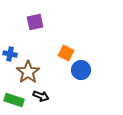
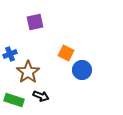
blue cross: rotated 32 degrees counterclockwise
blue circle: moved 1 px right
